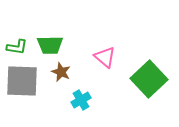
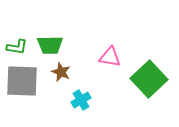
pink triangle: moved 5 px right; rotated 30 degrees counterclockwise
